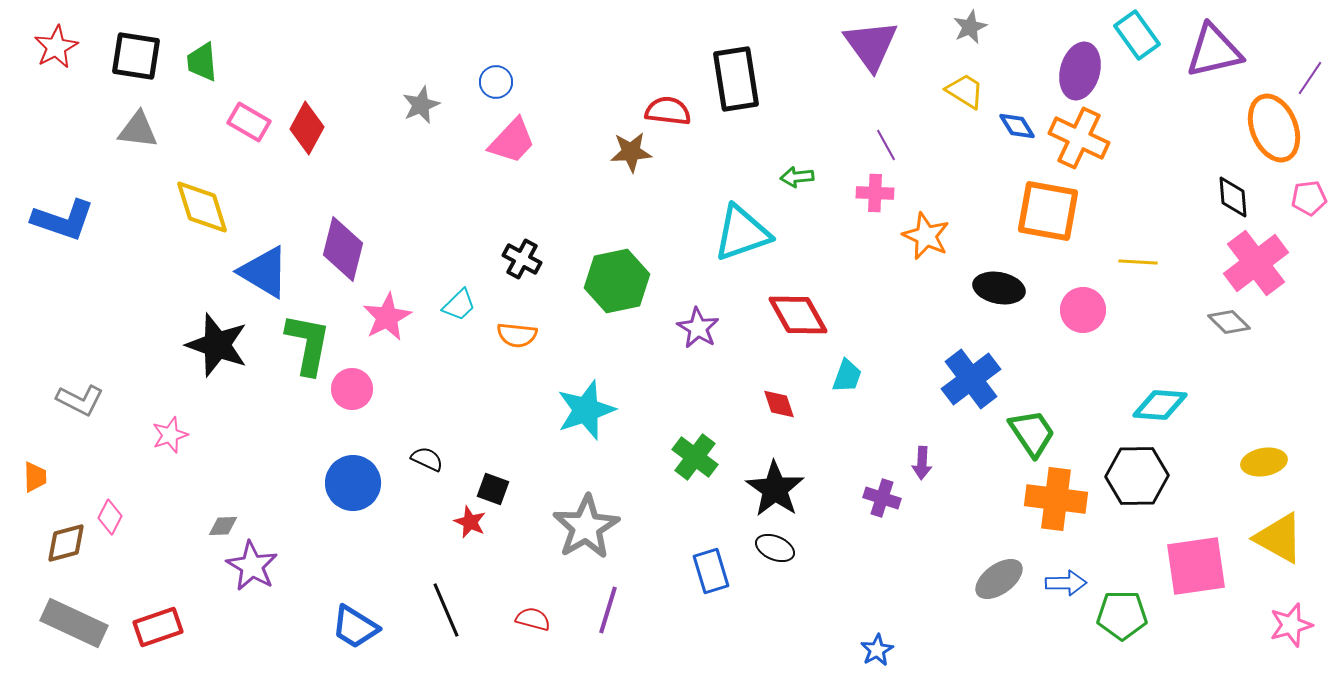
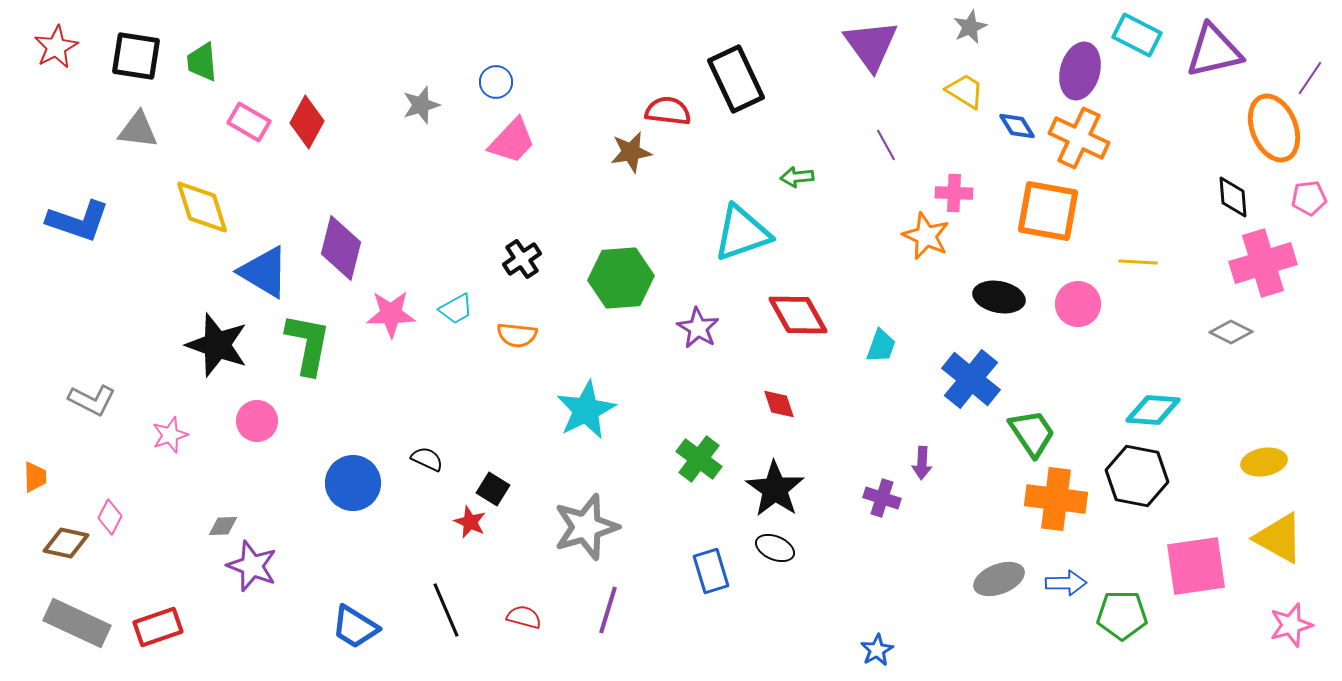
cyan rectangle at (1137, 35): rotated 27 degrees counterclockwise
black rectangle at (736, 79): rotated 16 degrees counterclockwise
gray star at (421, 105): rotated 6 degrees clockwise
red diamond at (307, 128): moved 6 px up
brown star at (631, 152): rotated 6 degrees counterclockwise
pink cross at (875, 193): moved 79 px right
blue L-shape at (63, 220): moved 15 px right, 1 px down
purple diamond at (343, 249): moved 2 px left, 1 px up
black cross at (522, 259): rotated 27 degrees clockwise
pink cross at (1256, 263): moved 7 px right; rotated 20 degrees clockwise
green hexagon at (617, 281): moved 4 px right, 3 px up; rotated 8 degrees clockwise
black ellipse at (999, 288): moved 9 px down
cyan trapezoid at (459, 305): moved 3 px left, 4 px down; rotated 15 degrees clockwise
pink circle at (1083, 310): moved 5 px left, 6 px up
pink star at (387, 317): moved 4 px right, 3 px up; rotated 27 degrees clockwise
gray diamond at (1229, 322): moved 2 px right, 10 px down; rotated 18 degrees counterclockwise
cyan trapezoid at (847, 376): moved 34 px right, 30 px up
blue cross at (971, 379): rotated 14 degrees counterclockwise
pink circle at (352, 389): moved 95 px left, 32 px down
gray L-shape at (80, 400): moved 12 px right
cyan diamond at (1160, 405): moved 7 px left, 5 px down
cyan star at (586, 410): rotated 8 degrees counterclockwise
green cross at (695, 457): moved 4 px right, 2 px down
black hexagon at (1137, 476): rotated 12 degrees clockwise
black square at (493, 489): rotated 12 degrees clockwise
gray star at (586, 527): rotated 14 degrees clockwise
brown diamond at (66, 543): rotated 27 degrees clockwise
purple star at (252, 566): rotated 9 degrees counterclockwise
gray ellipse at (999, 579): rotated 15 degrees clockwise
red semicircle at (533, 619): moved 9 px left, 2 px up
gray rectangle at (74, 623): moved 3 px right
